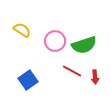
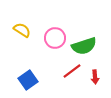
pink circle: moved 3 px up
green semicircle: moved 1 px down
red line: rotated 66 degrees counterclockwise
